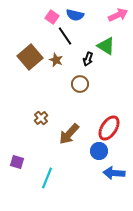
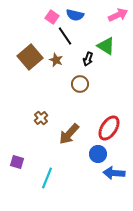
blue circle: moved 1 px left, 3 px down
